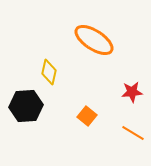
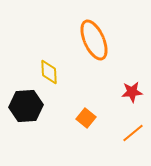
orange ellipse: rotated 33 degrees clockwise
yellow diamond: rotated 15 degrees counterclockwise
orange square: moved 1 px left, 2 px down
orange line: rotated 70 degrees counterclockwise
